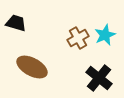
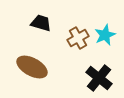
black trapezoid: moved 25 px right
